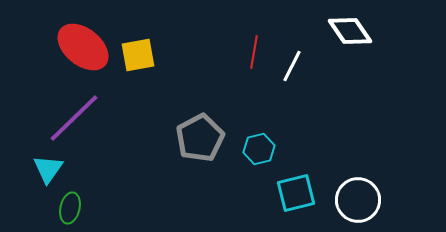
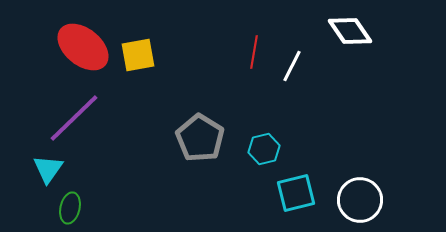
gray pentagon: rotated 12 degrees counterclockwise
cyan hexagon: moved 5 px right
white circle: moved 2 px right
